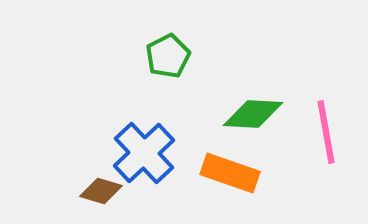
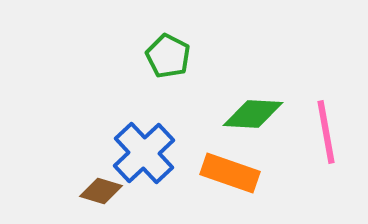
green pentagon: rotated 18 degrees counterclockwise
